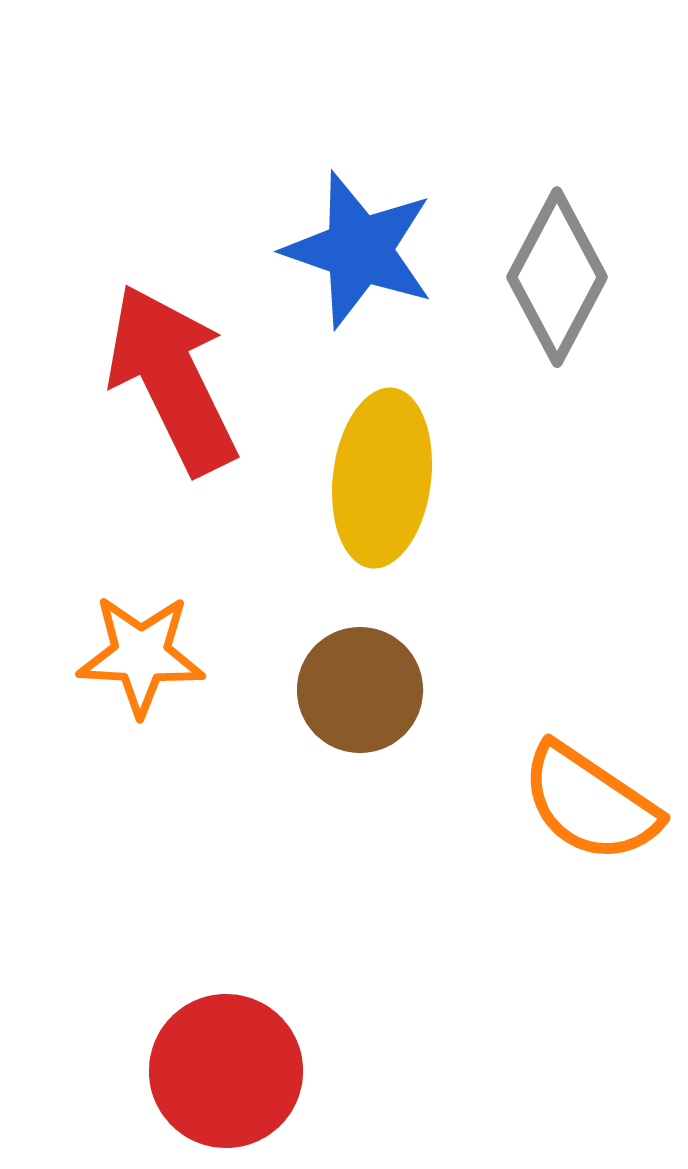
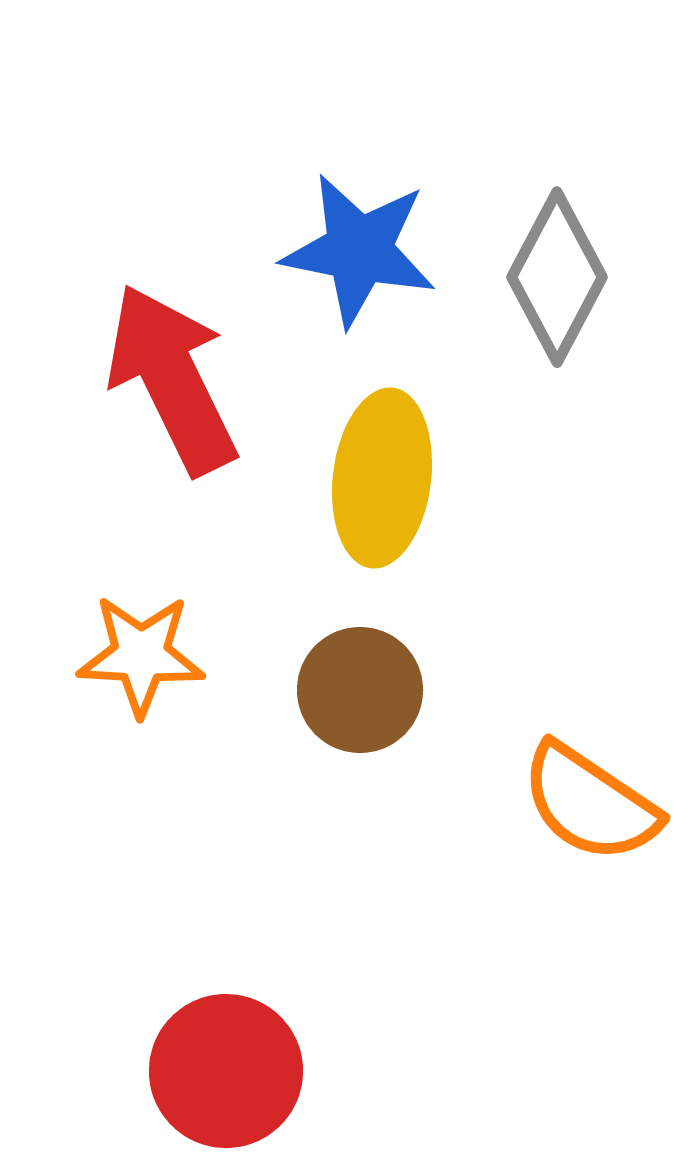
blue star: rotated 8 degrees counterclockwise
